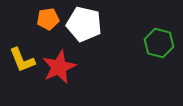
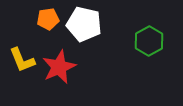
green hexagon: moved 10 px left, 2 px up; rotated 16 degrees clockwise
